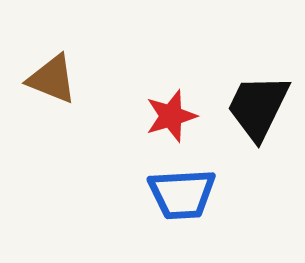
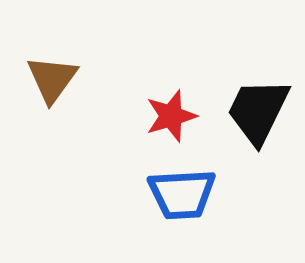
brown triangle: rotated 44 degrees clockwise
black trapezoid: moved 4 px down
